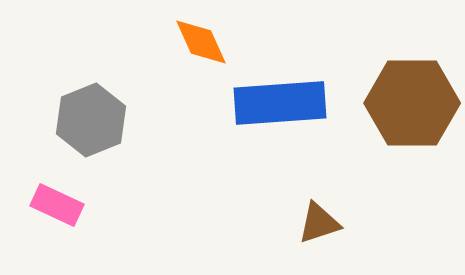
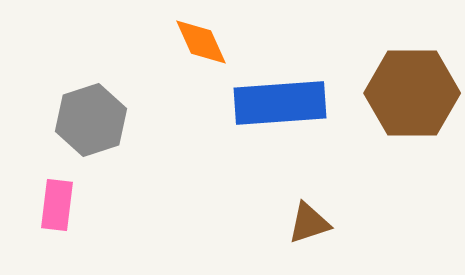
brown hexagon: moved 10 px up
gray hexagon: rotated 4 degrees clockwise
pink rectangle: rotated 72 degrees clockwise
brown triangle: moved 10 px left
